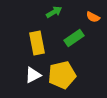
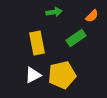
green arrow: rotated 21 degrees clockwise
orange semicircle: moved 1 px left, 1 px up; rotated 72 degrees counterclockwise
green rectangle: moved 2 px right
